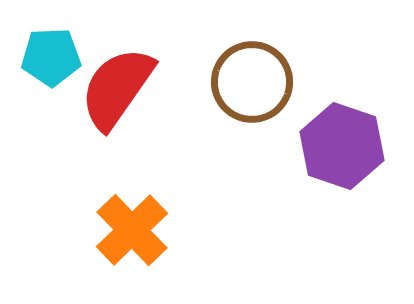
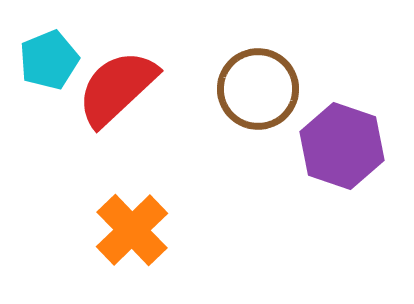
cyan pentagon: moved 2 px left, 3 px down; rotated 20 degrees counterclockwise
brown circle: moved 6 px right, 7 px down
red semicircle: rotated 12 degrees clockwise
